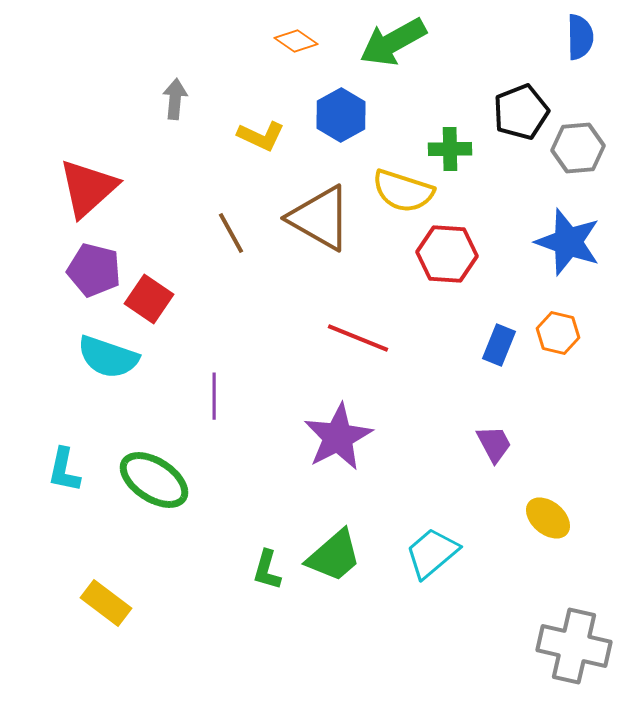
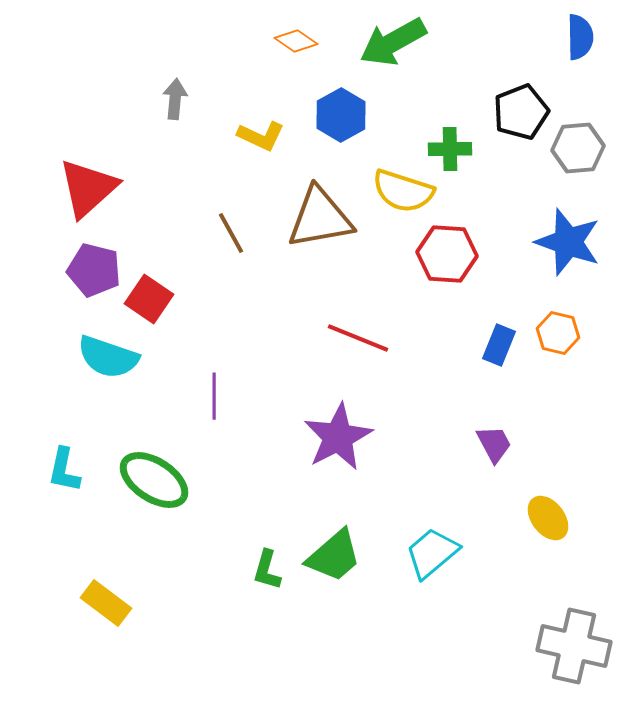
brown triangle: rotated 40 degrees counterclockwise
yellow ellipse: rotated 12 degrees clockwise
